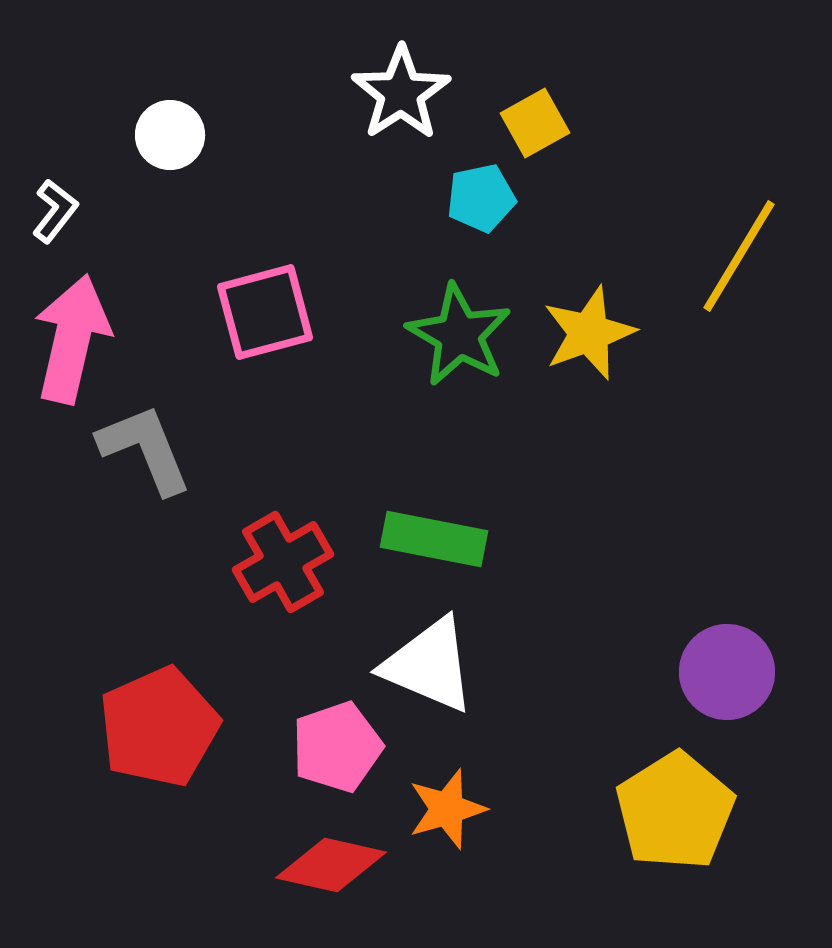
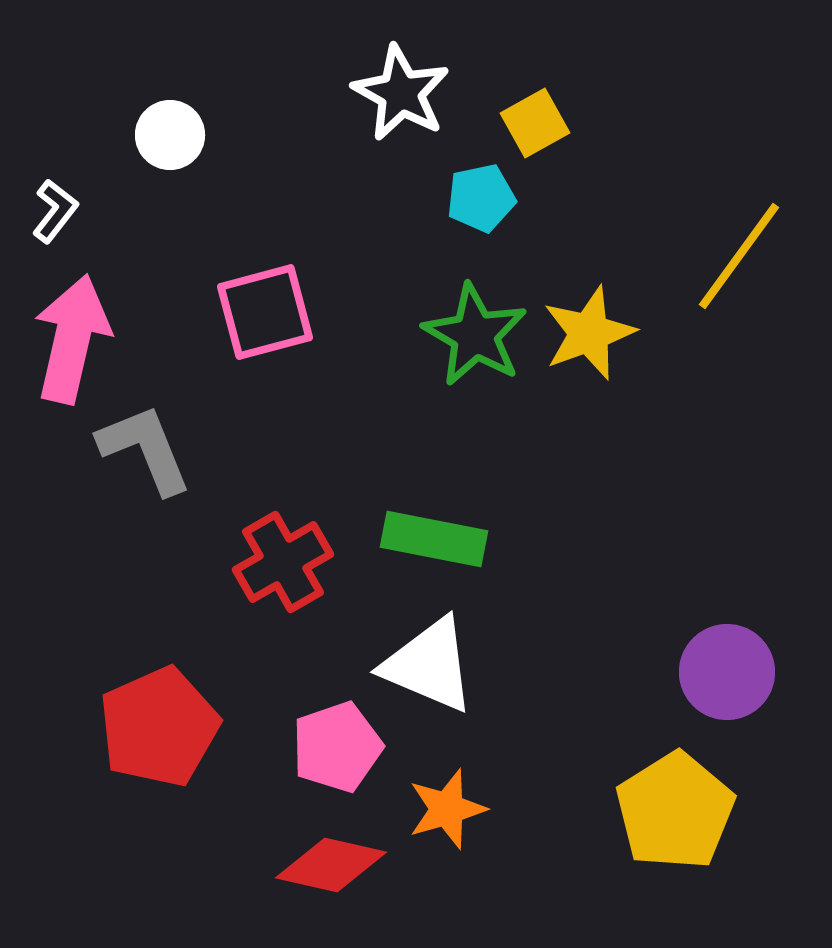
white star: rotated 10 degrees counterclockwise
yellow line: rotated 5 degrees clockwise
green star: moved 16 px right
